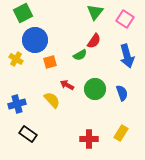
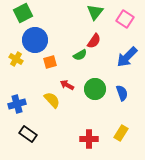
blue arrow: moved 1 px down; rotated 60 degrees clockwise
